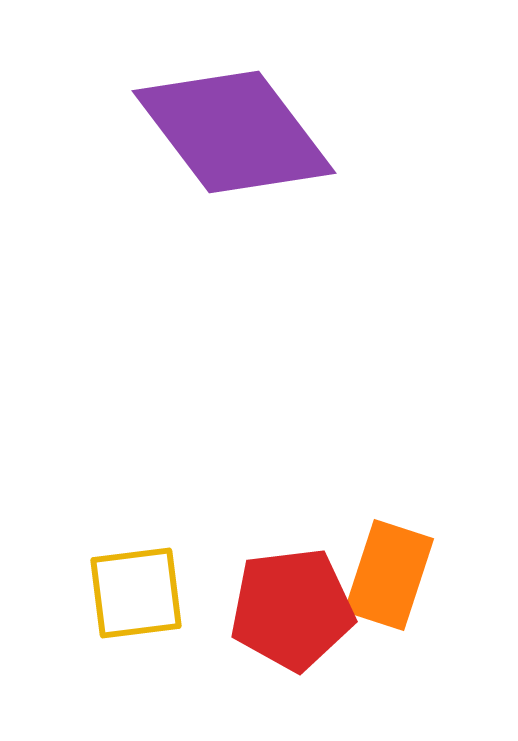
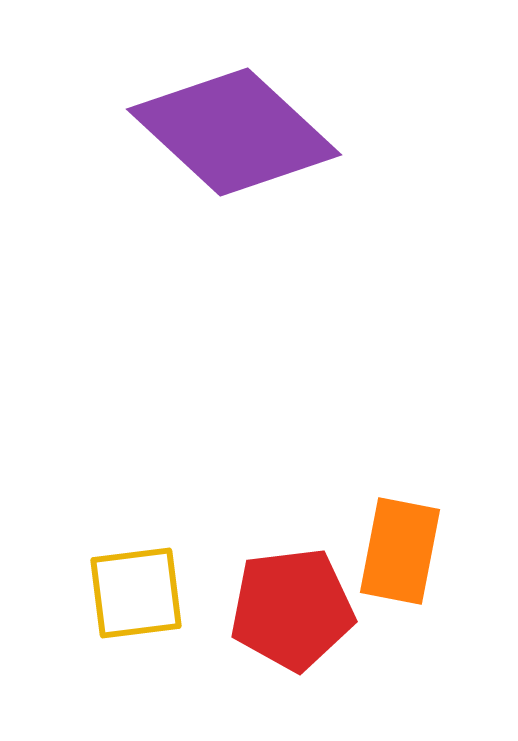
purple diamond: rotated 10 degrees counterclockwise
orange rectangle: moved 11 px right, 24 px up; rotated 7 degrees counterclockwise
